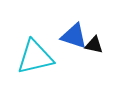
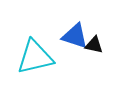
blue triangle: moved 1 px right
